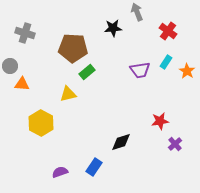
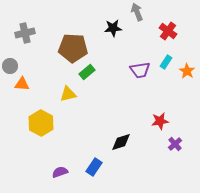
gray cross: rotated 30 degrees counterclockwise
